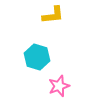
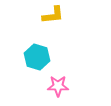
pink star: moved 1 px left; rotated 20 degrees clockwise
